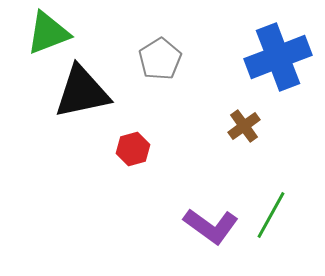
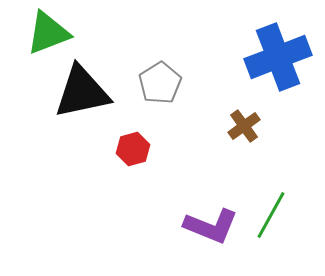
gray pentagon: moved 24 px down
purple L-shape: rotated 14 degrees counterclockwise
